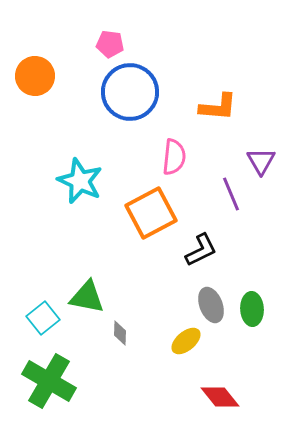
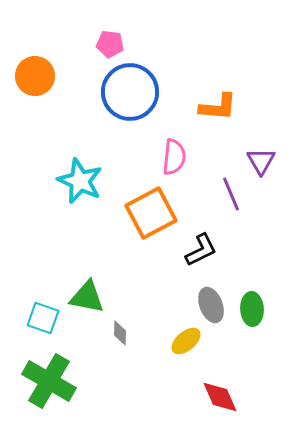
cyan square: rotated 32 degrees counterclockwise
red diamond: rotated 15 degrees clockwise
